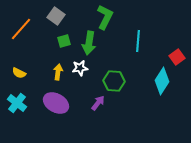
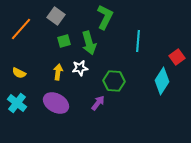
green arrow: rotated 25 degrees counterclockwise
